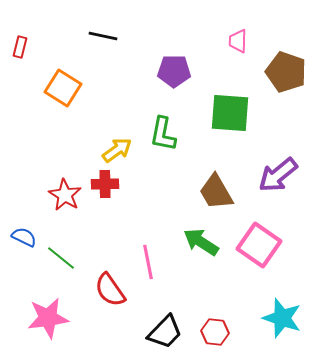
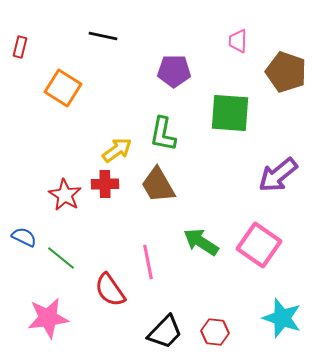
brown trapezoid: moved 58 px left, 7 px up
